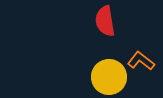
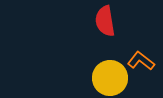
yellow circle: moved 1 px right, 1 px down
